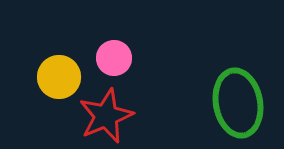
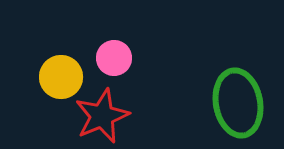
yellow circle: moved 2 px right
red star: moved 4 px left
